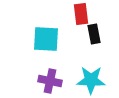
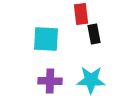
purple cross: rotated 10 degrees counterclockwise
